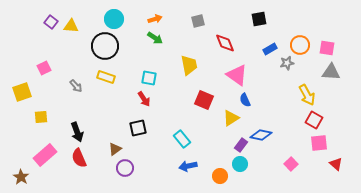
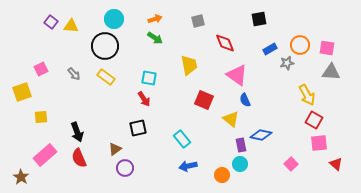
pink square at (44, 68): moved 3 px left, 1 px down
yellow rectangle at (106, 77): rotated 18 degrees clockwise
gray arrow at (76, 86): moved 2 px left, 12 px up
yellow triangle at (231, 118): moved 1 px down; rotated 48 degrees counterclockwise
purple rectangle at (241, 145): rotated 48 degrees counterclockwise
orange circle at (220, 176): moved 2 px right, 1 px up
